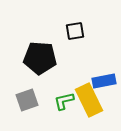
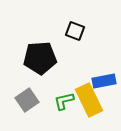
black square: rotated 30 degrees clockwise
black pentagon: rotated 8 degrees counterclockwise
gray square: rotated 15 degrees counterclockwise
